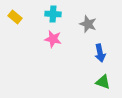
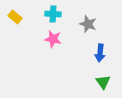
blue arrow: rotated 18 degrees clockwise
green triangle: rotated 35 degrees clockwise
